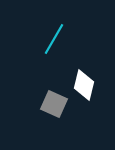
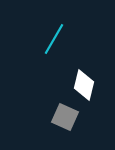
gray square: moved 11 px right, 13 px down
